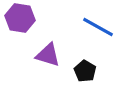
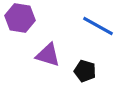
blue line: moved 1 px up
black pentagon: rotated 15 degrees counterclockwise
